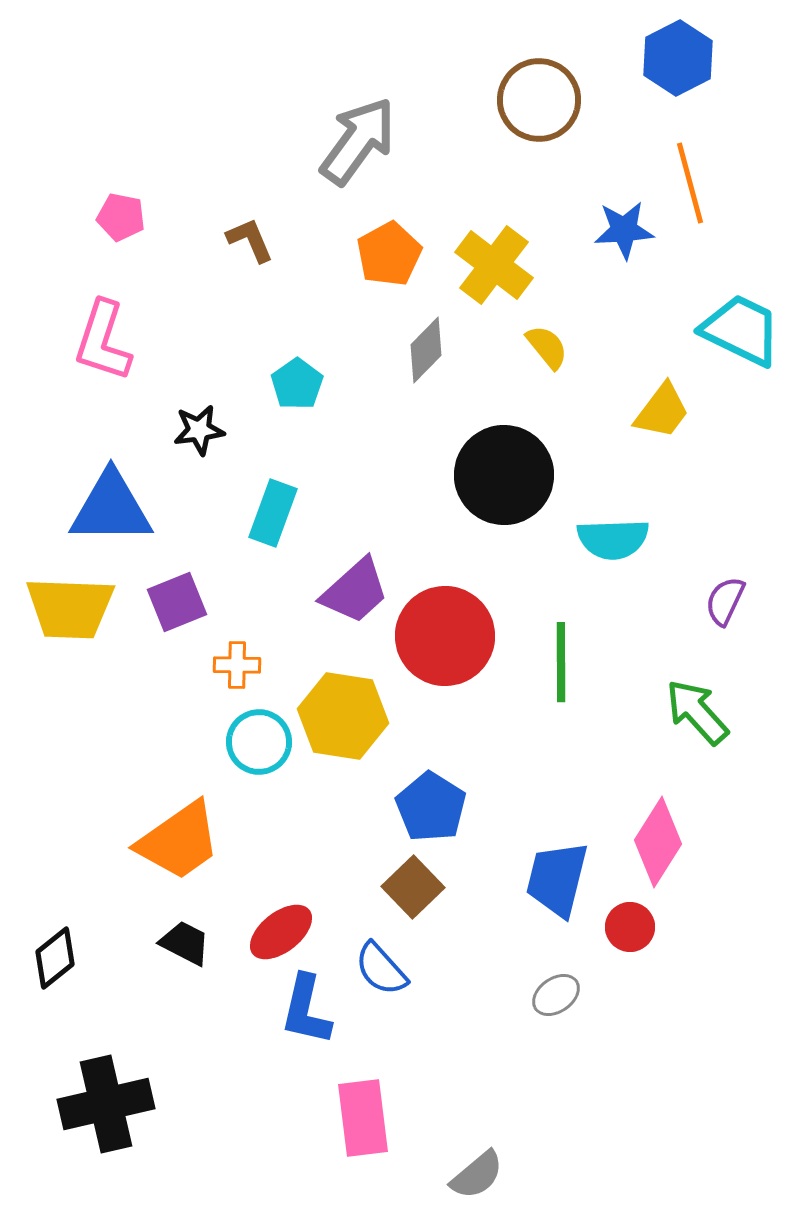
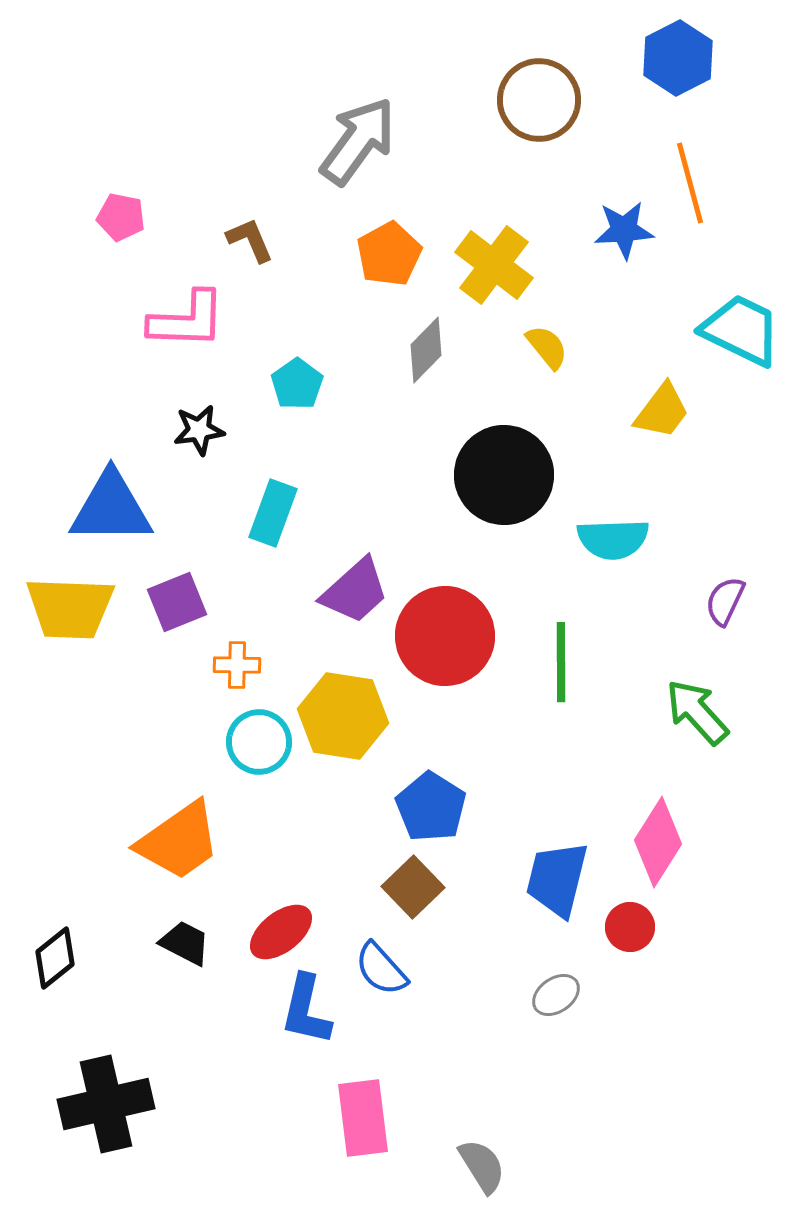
pink L-shape at (103, 341): moved 84 px right, 21 px up; rotated 106 degrees counterclockwise
gray semicircle at (477, 1175): moved 5 px right, 9 px up; rotated 82 degrees counterclockwise
